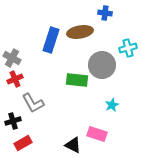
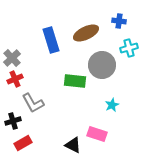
blue cross: moved 14 px right, 8 px down
brown ellipse: moved 6 px right, 1 px down; rotated 15 degrees counterclockwise
blue rectangle: rotated 35 degrees counterclockwise
cyan cross: moved 1 px right
gray cross: rotated 18 degrees clockwise
green rectangle: moved 2 px left, 1 px down
